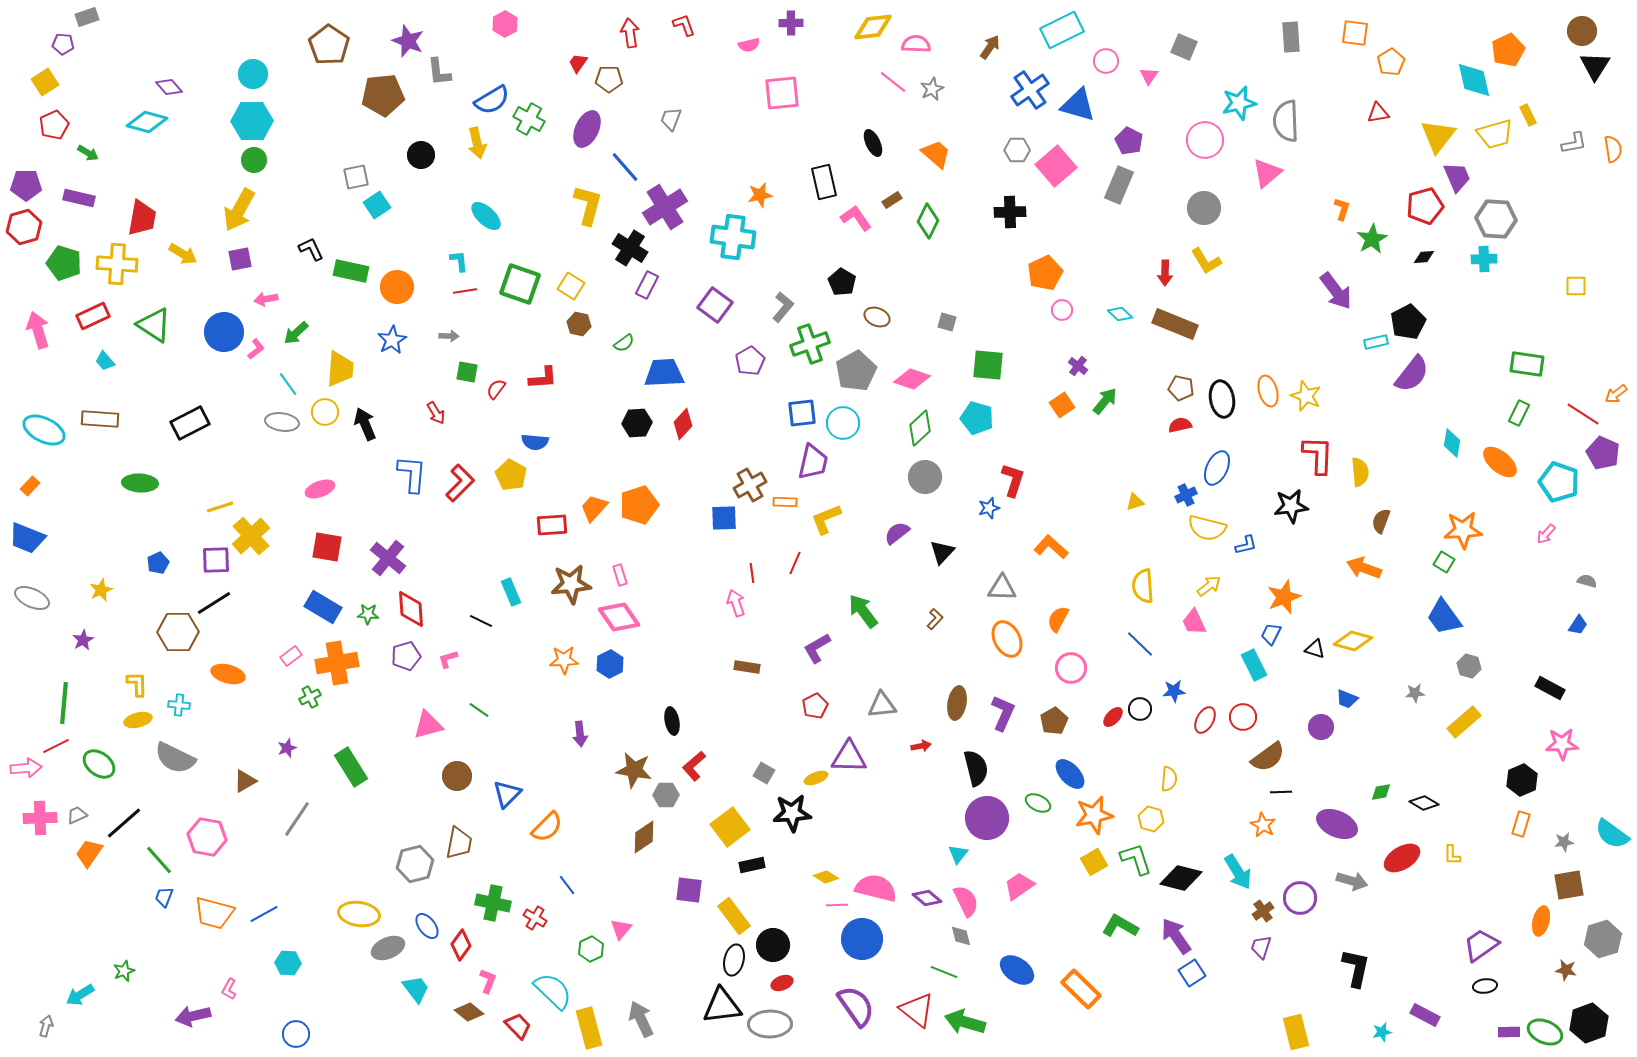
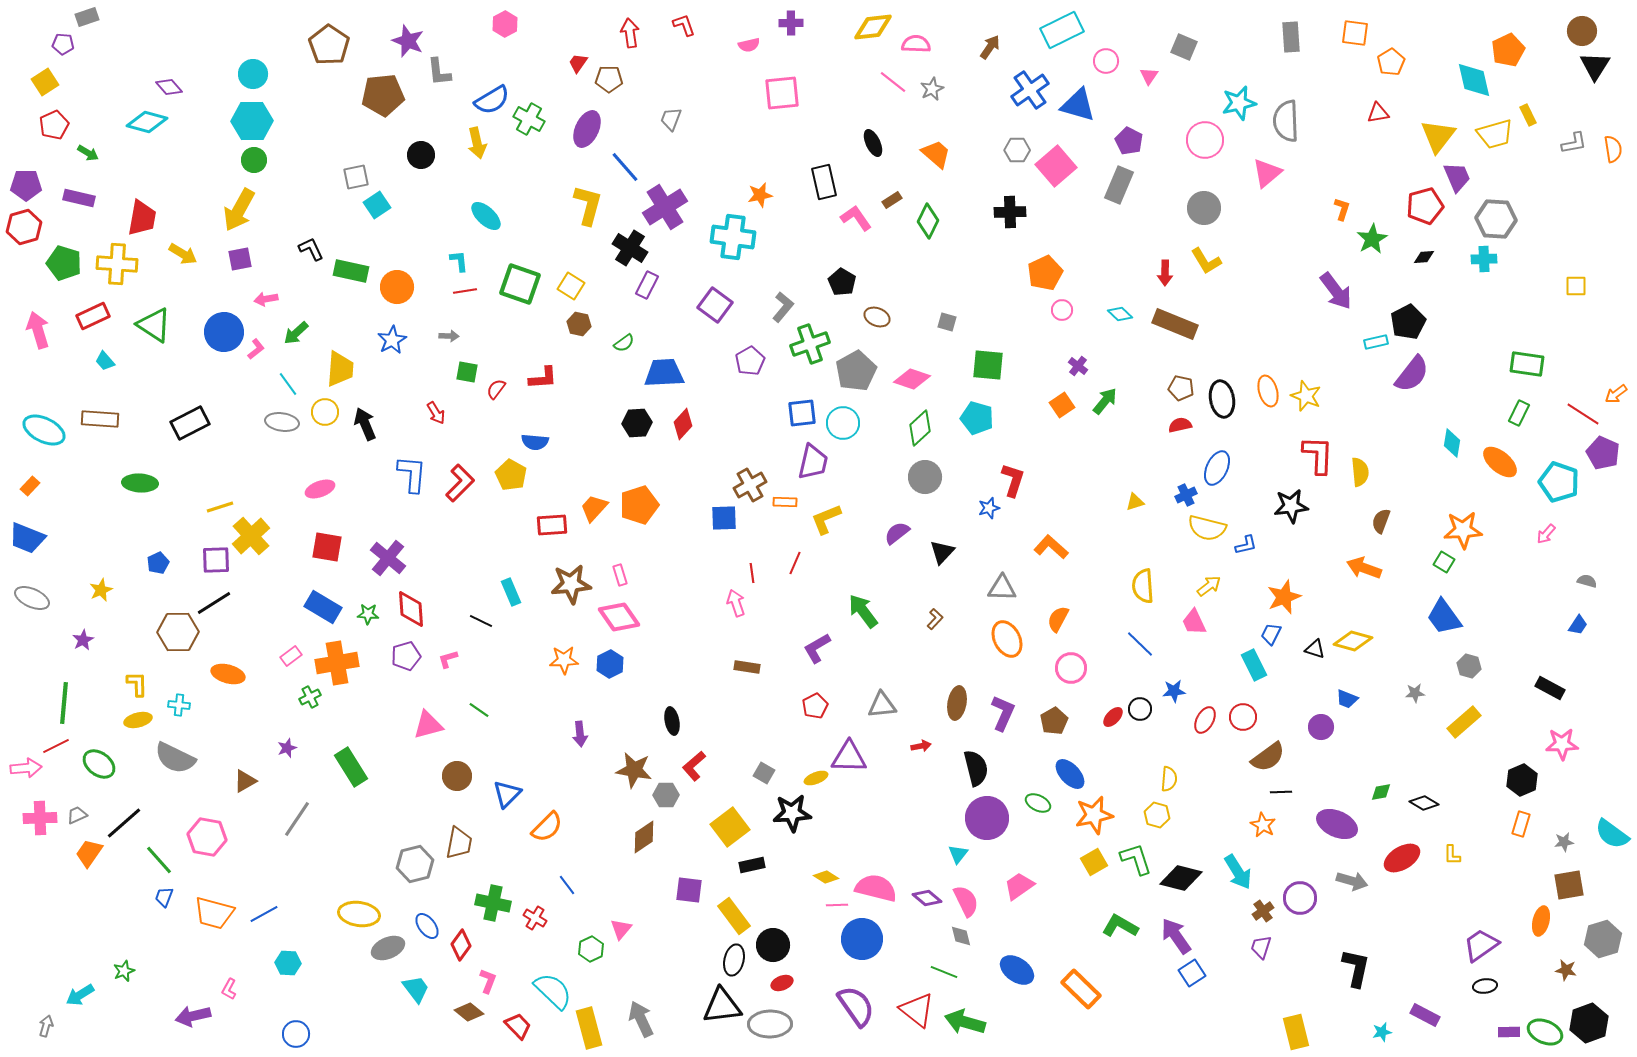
yellow hexagon at (1151, 819): moved 6 px right, 4 px up
